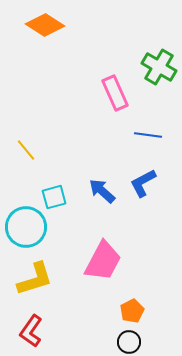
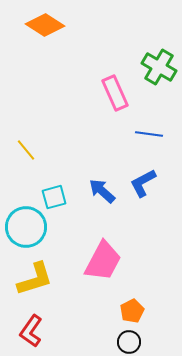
blue line: moved 1 px right, 1 px up
